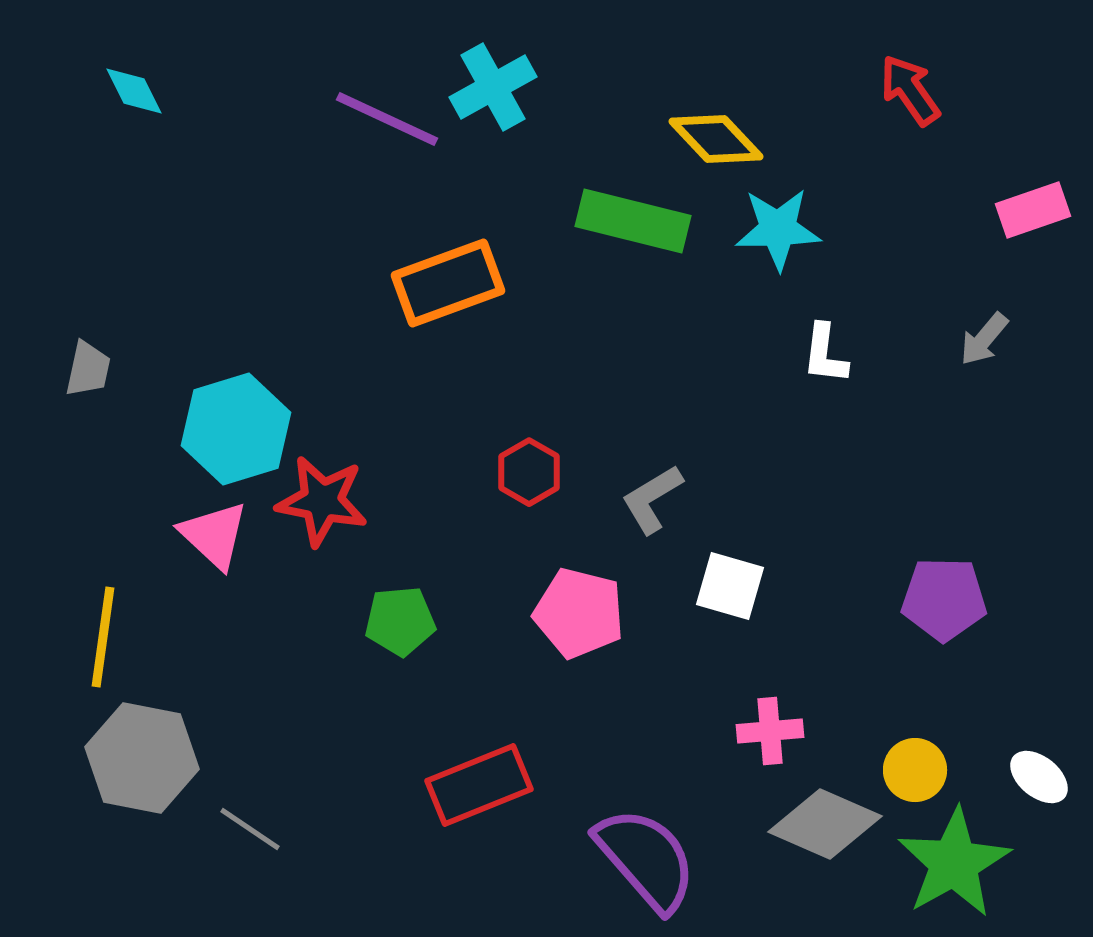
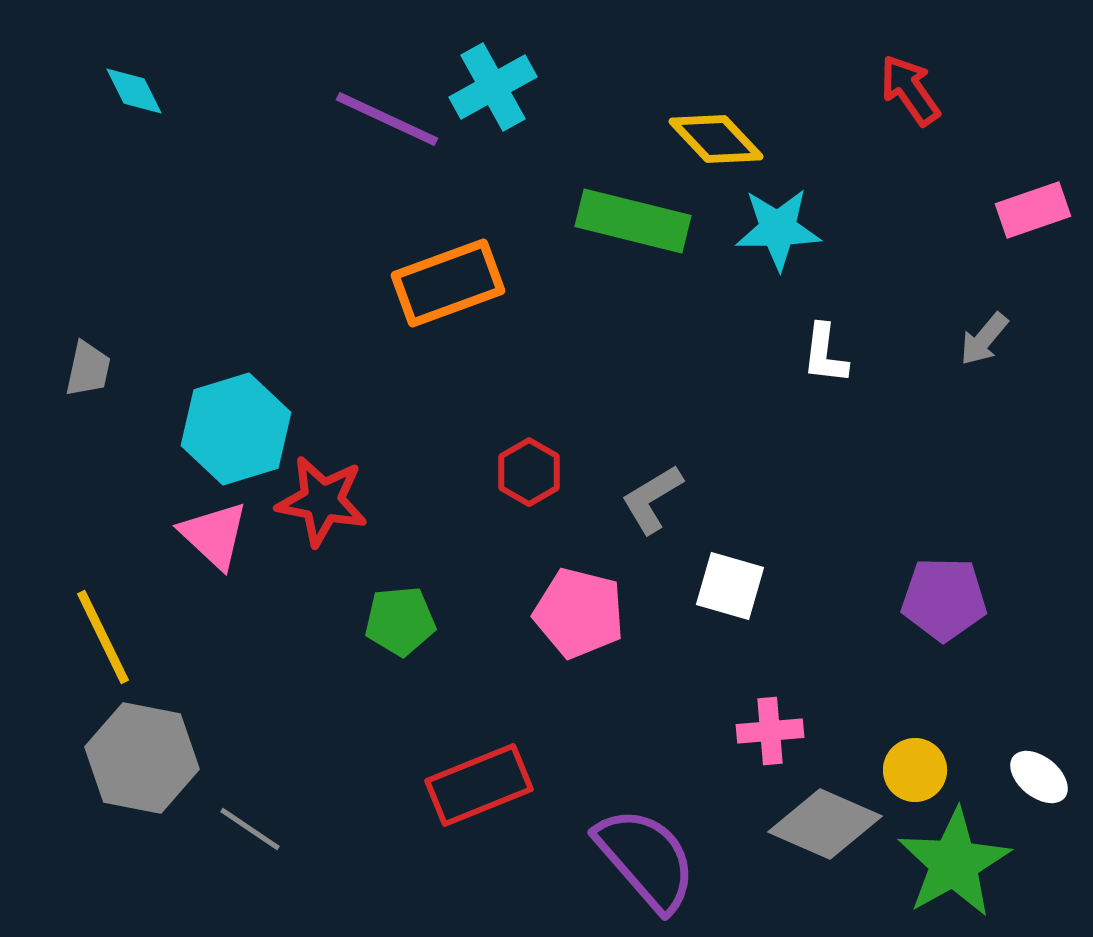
yellow line: rotated 34 degrees counterclockwise
